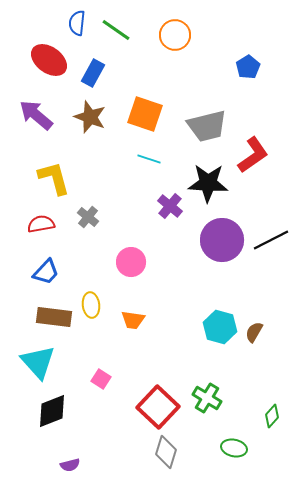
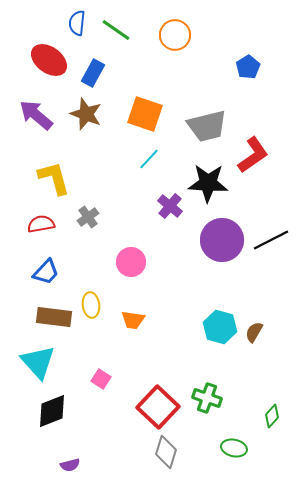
brown star: moved 4 px left, 3 px up
cyan line: rotated 65 degrees counterclockwise
gray cross: rotated 15 degrees clockwise
green cross: rotated 12 degrees counterclockwise
